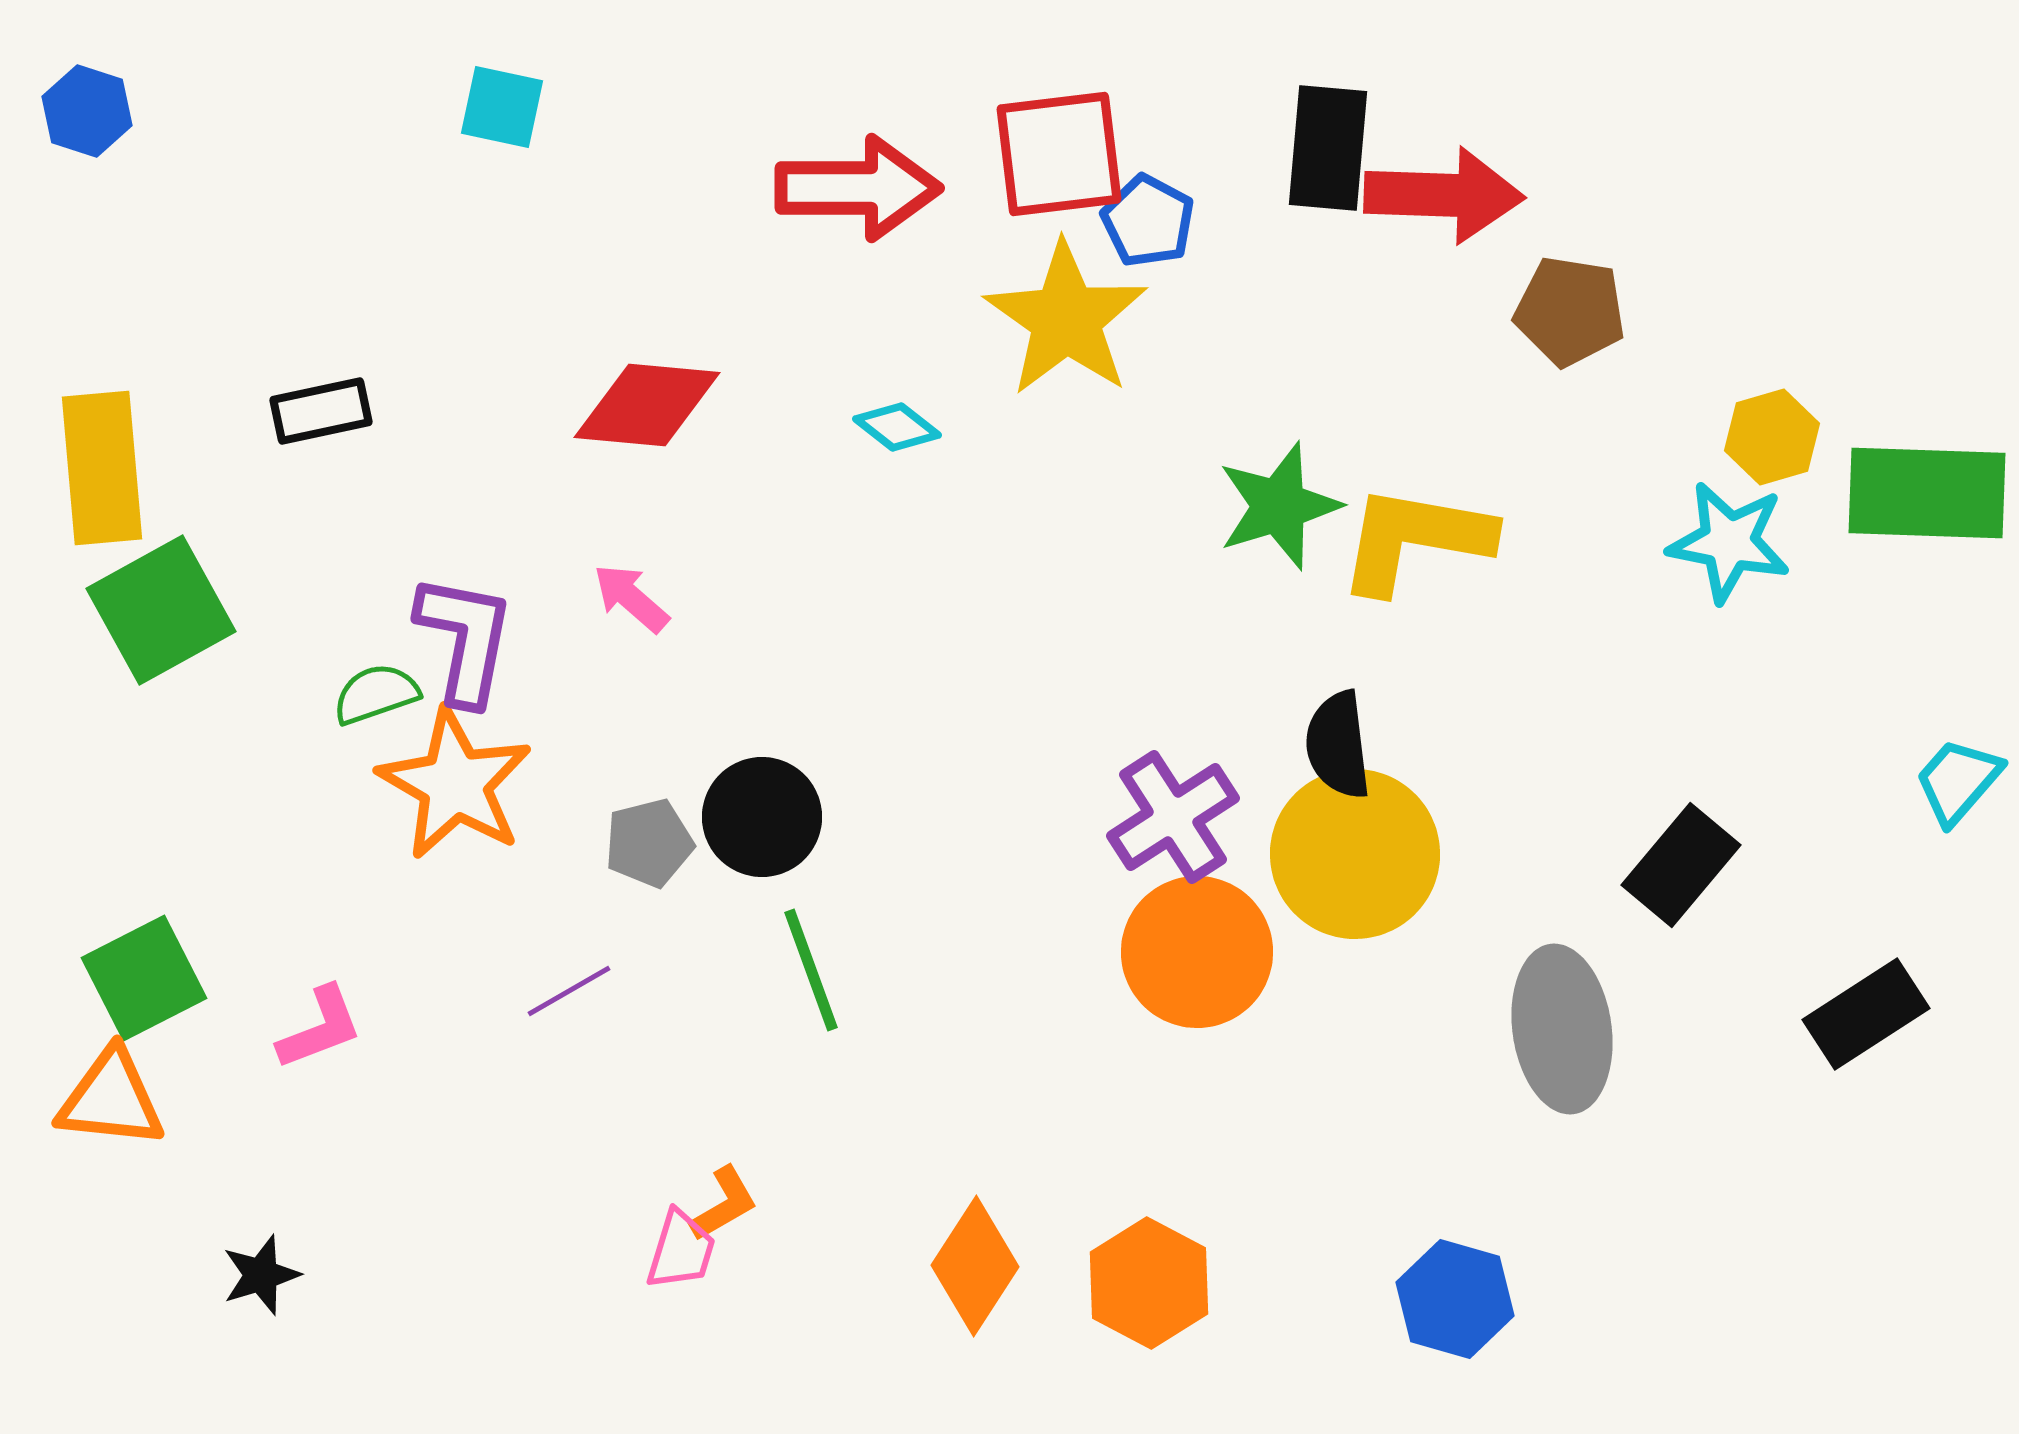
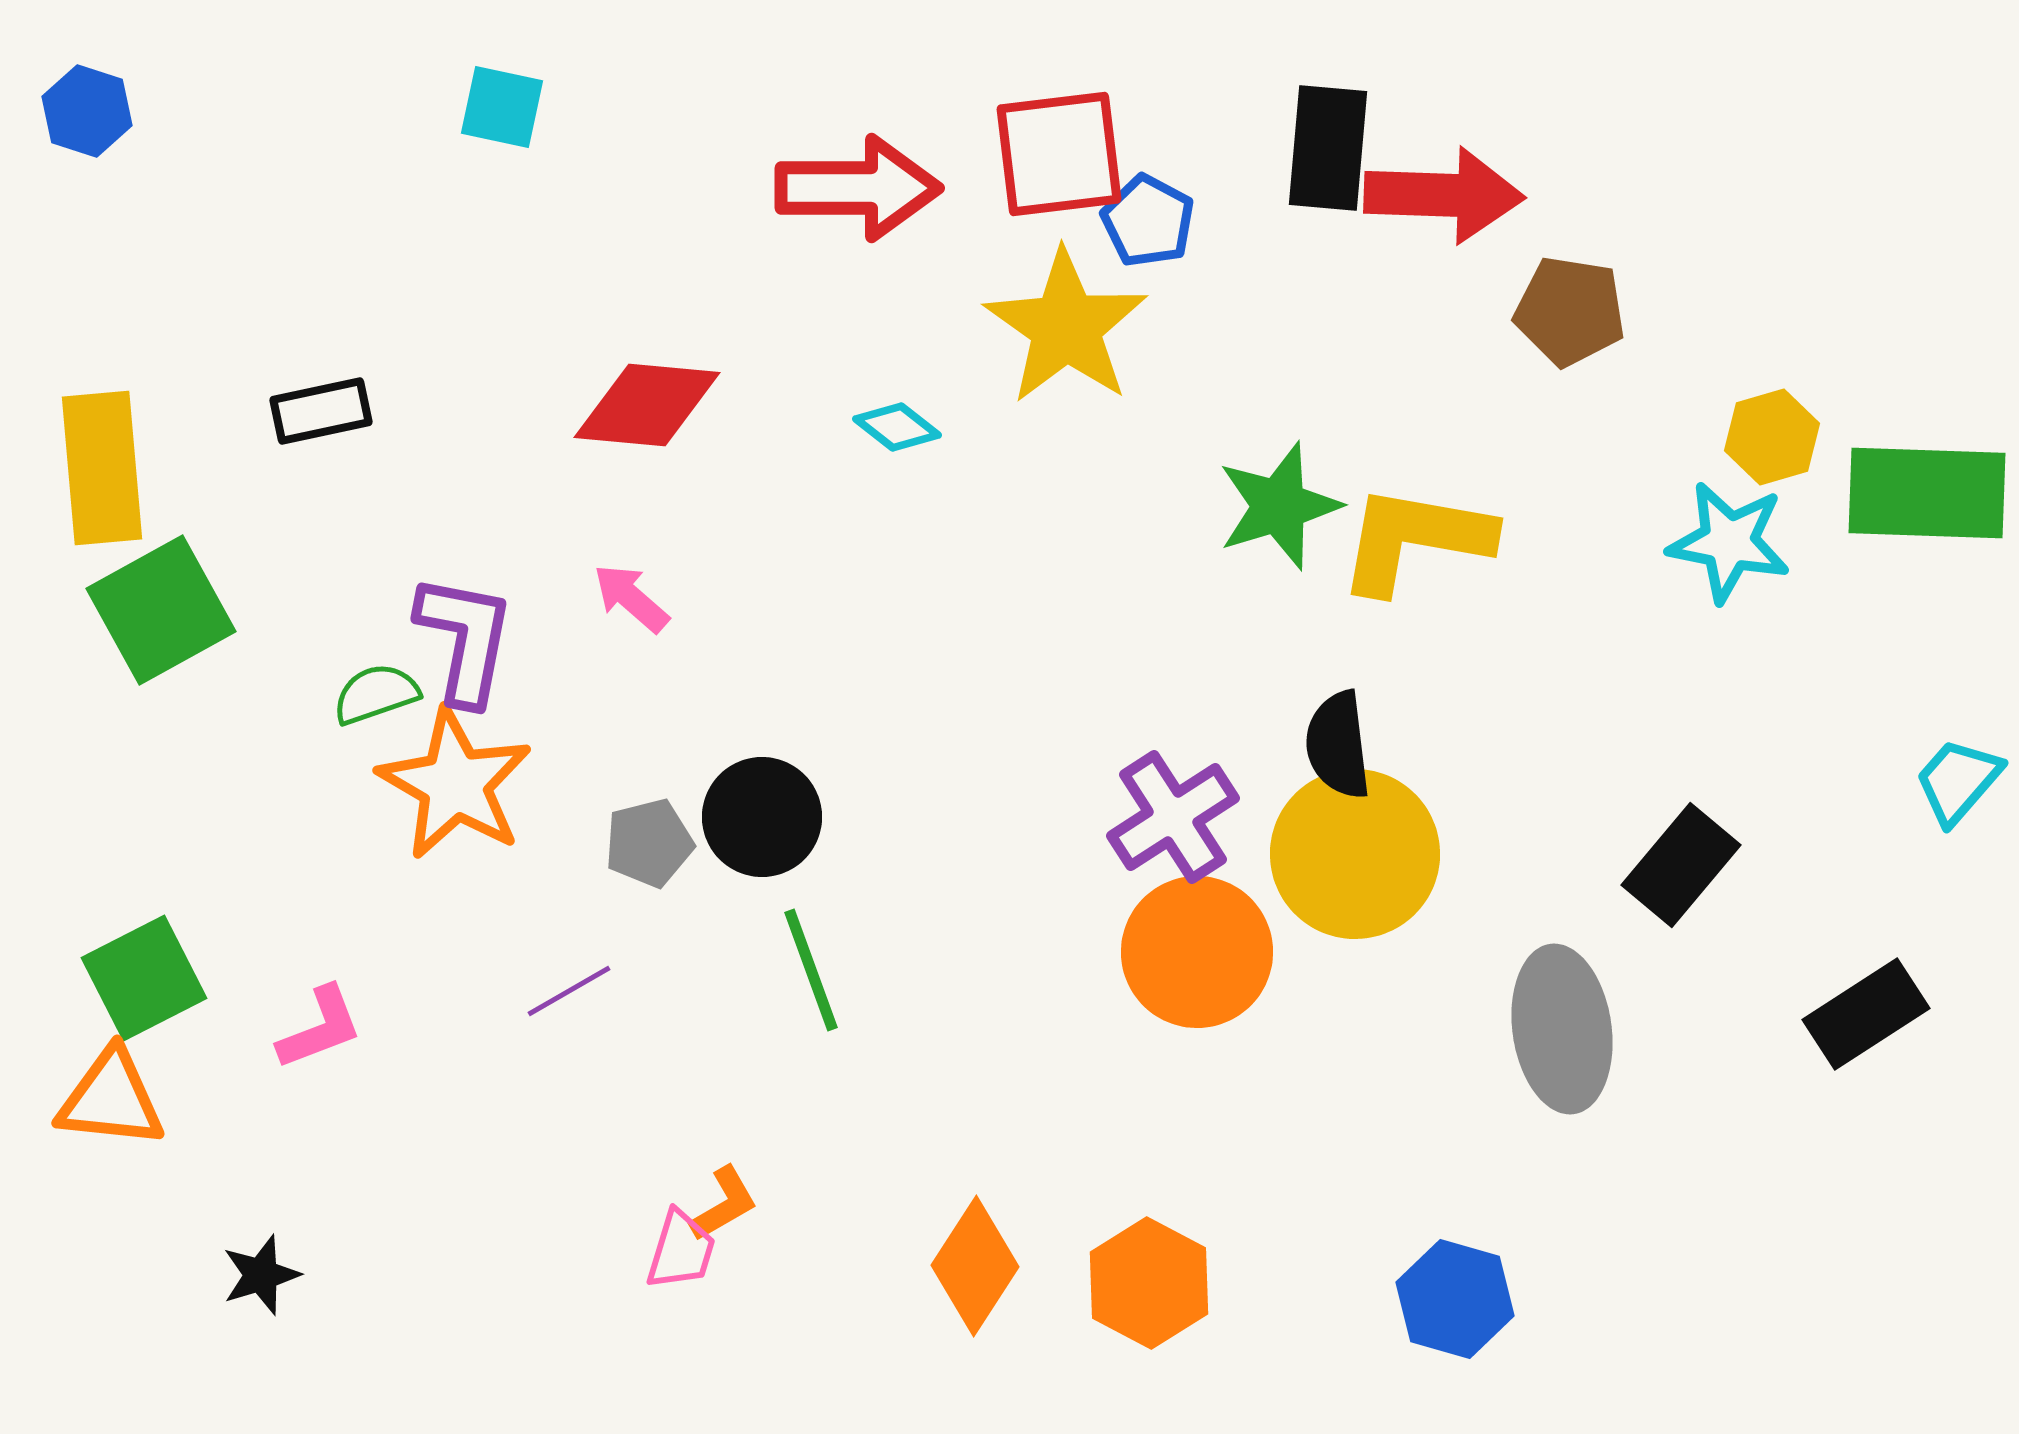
yellow star at (1066, 319): moved 8 px down
